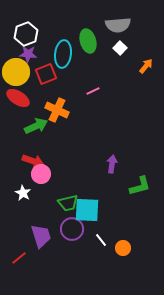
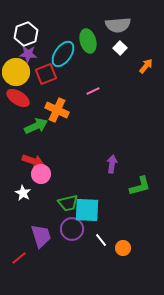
cyan ellipse: rotated 28 degrees clockwise
